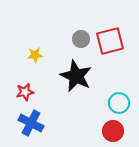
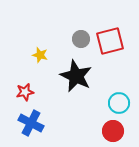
yellow star: moved 5 px right; rotated 21 degrees clockwise
